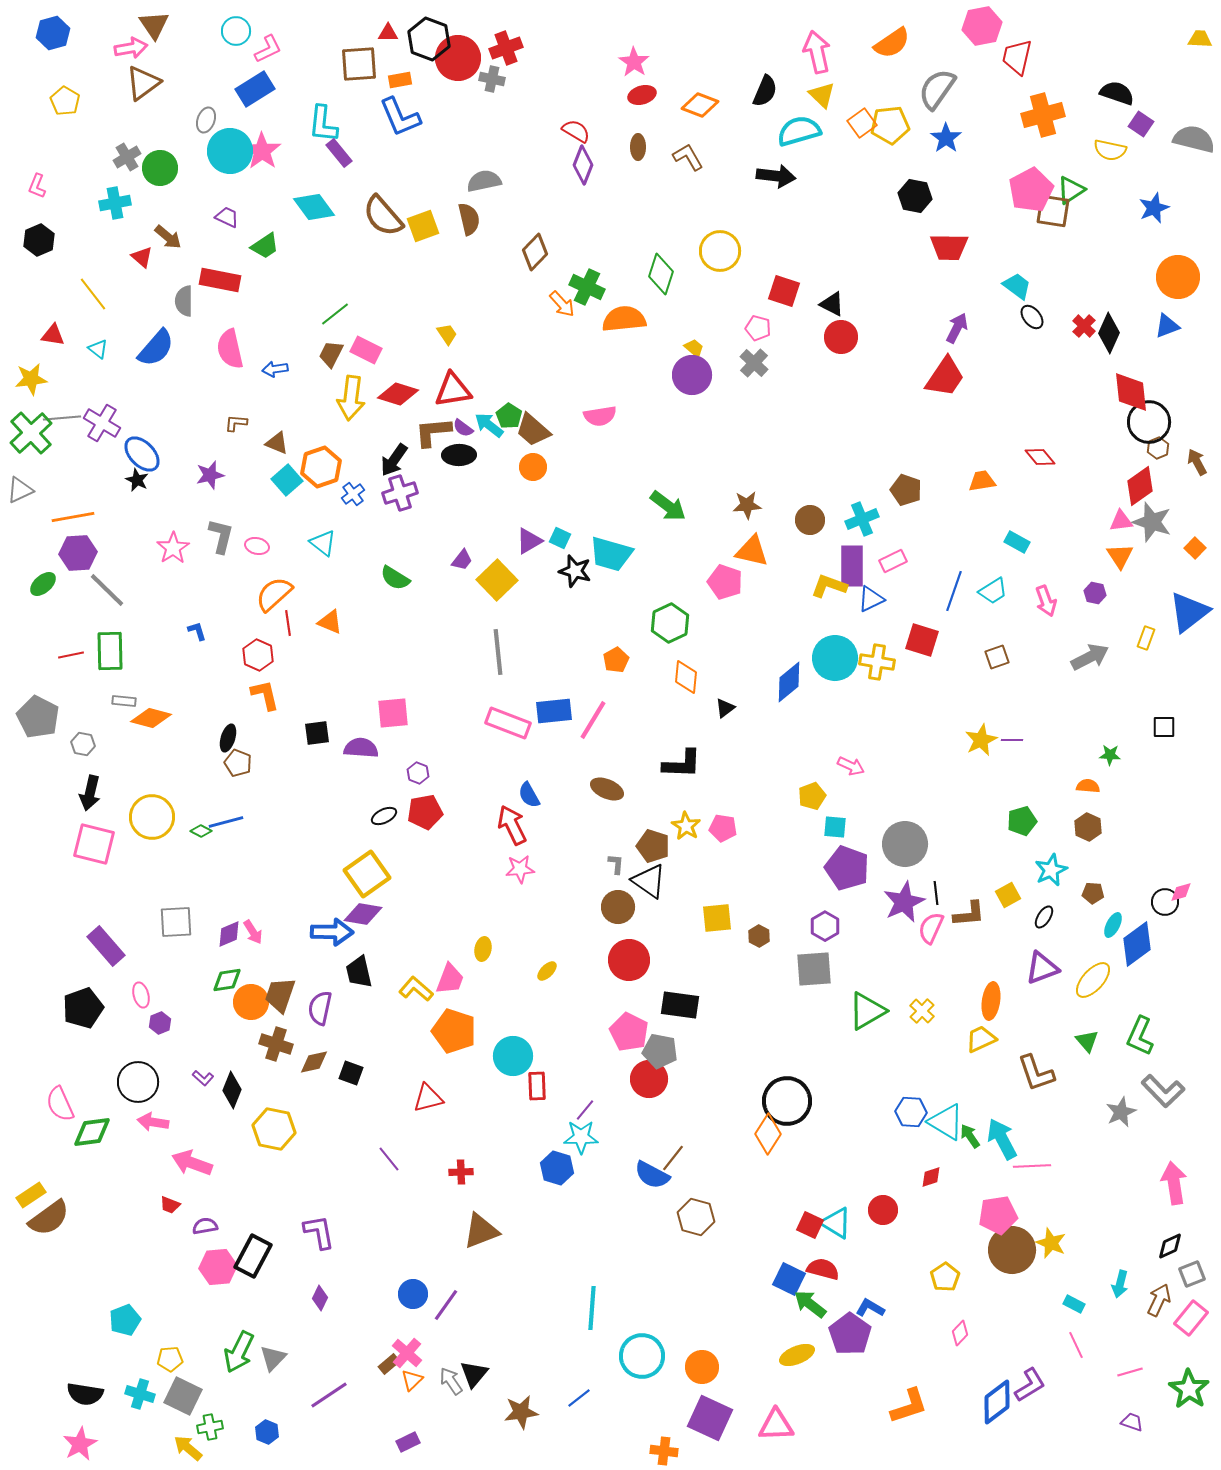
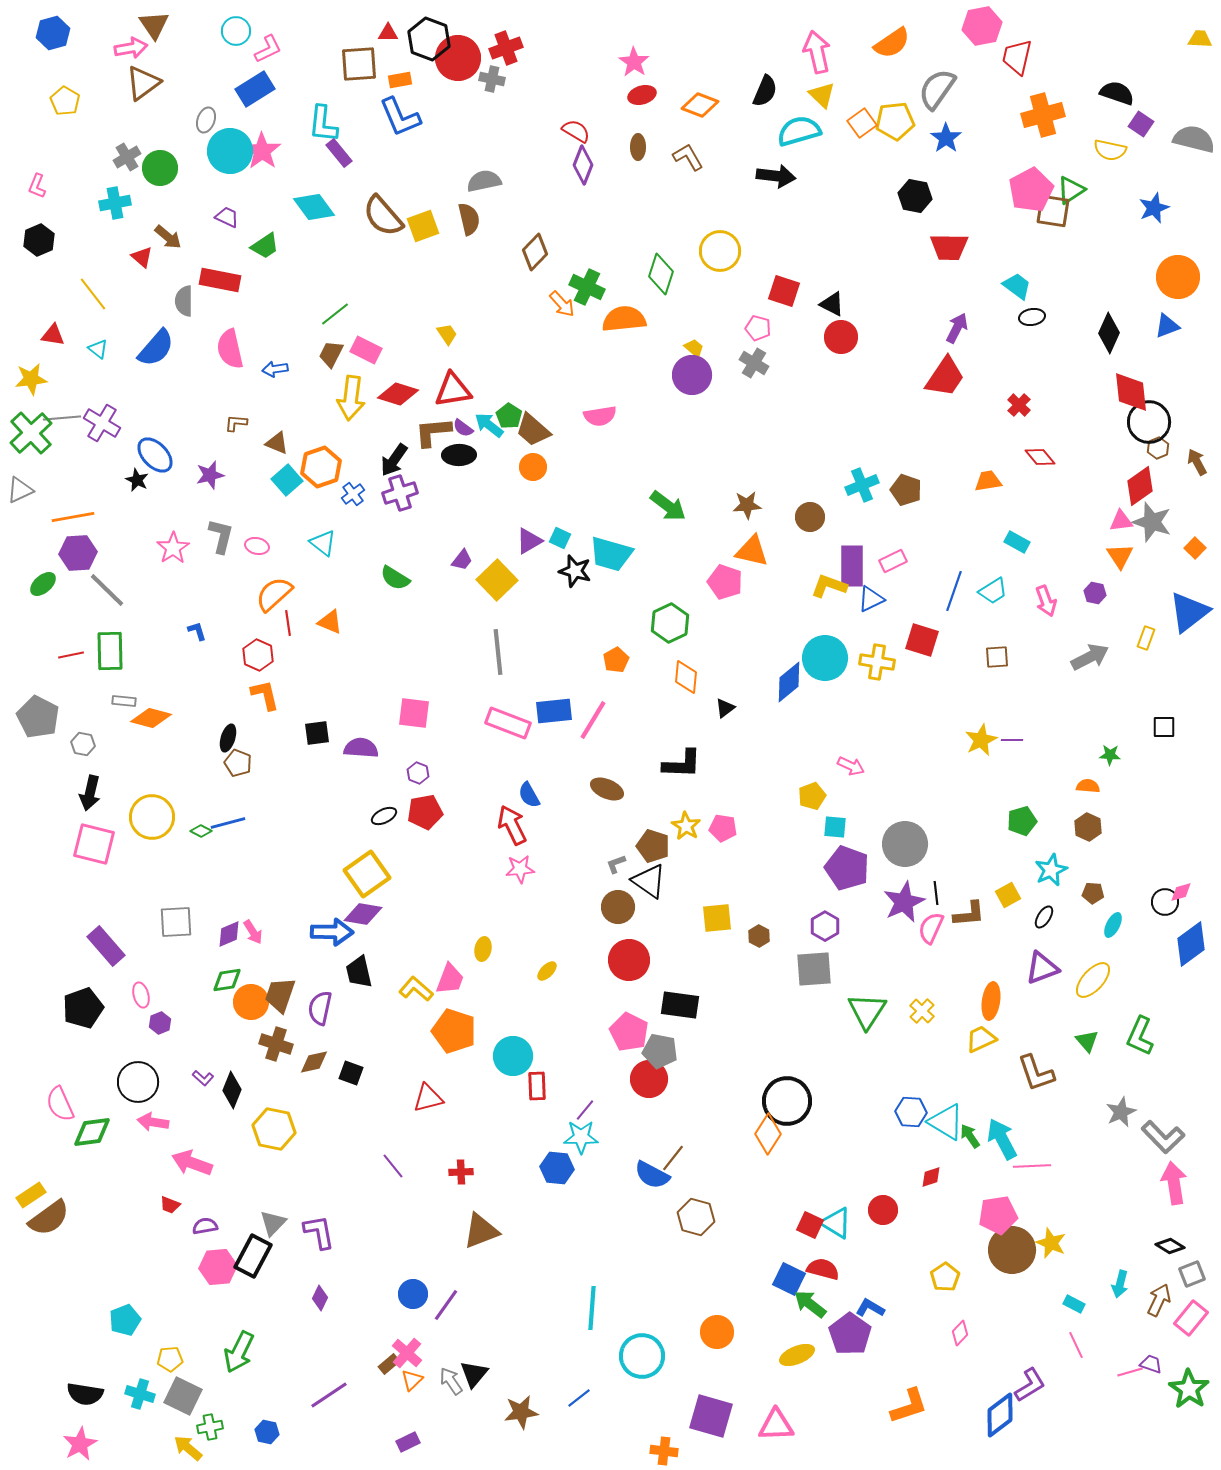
yellow pentagon at (890, 125): moved 5 px right, 4 px up
black ellipse at (1032, 317): rotated 60 degrees counterclockwise
red cross at (1084, 326): moved 65 px left, 79 px down
gray cross at (754, 363): rotated 12 degrees counterclockwise
blue ellipse at (142, 454): moved 13 px right, 1 px down
orange trapezoid at (982, 481): moved 6 px right
cyan cross at (862, 519): moved 34 px up
brown circle at (810, 520): moved 3 px up
brown square at (997, 657): rotated 15 degrees clockwise
cyan circle at (835, 658): moved 10 px left
pink square at (393, 713): moved 21 px right; rotated 12 degrees clockwise
blue line at (226, 822): moved 2 px right, 1 px down
gray L-shape at (616, 864): rotated 115 degrees counterclockwise
blue diamond at (1137, 944): moved 54 px right
green triangle at (867, 1011): rotated 27 degrees counterclockwise
gray L-shape at (1163, 1091): moved 46 px down
purple line at (389, 1159): moved 4 px right, 7 px down
blue hexagon at (557, 1168): rotated 12 degrees counterclockwise
black diamond at (1170, 1246): rotated 56 degrees clockwise
gray triangle at (273, 1358): moved 135 px up
orange circle at (702, 1367): moved 15 px right, 35 px up
blue diamond at (997, 1402): moved 3 px right, 13 px down
purple square at (710, 1418): moved 1 px right, 2 px up; rotated 9 degrees counterclockwise
purple trapezoid at (1132, 1422): moved 19 px right, 58 px up
blue hexagon at (267, 1432): rotated 10 degrees counterclockwise
